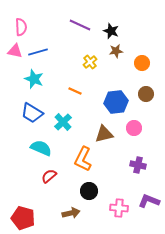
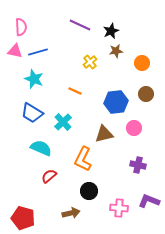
black star: rotated 28 degrees clockwise
